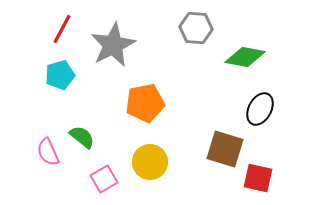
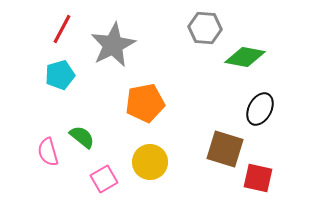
gray hexagon: moved 9 px right
pink semicircle: rotated 8 degrees clockwise
